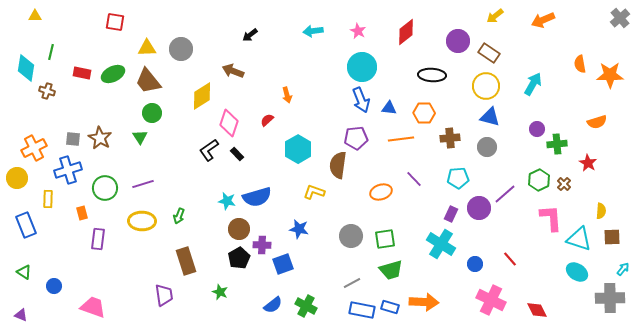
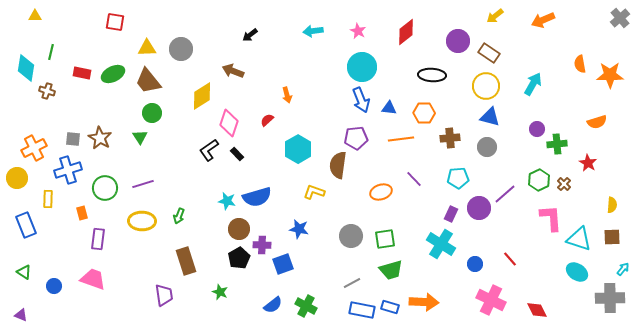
yellow semicircle at (601, 211): moved 11 px right, 6 px up
pink trapezoid at (93, 307): moved 28 px up
